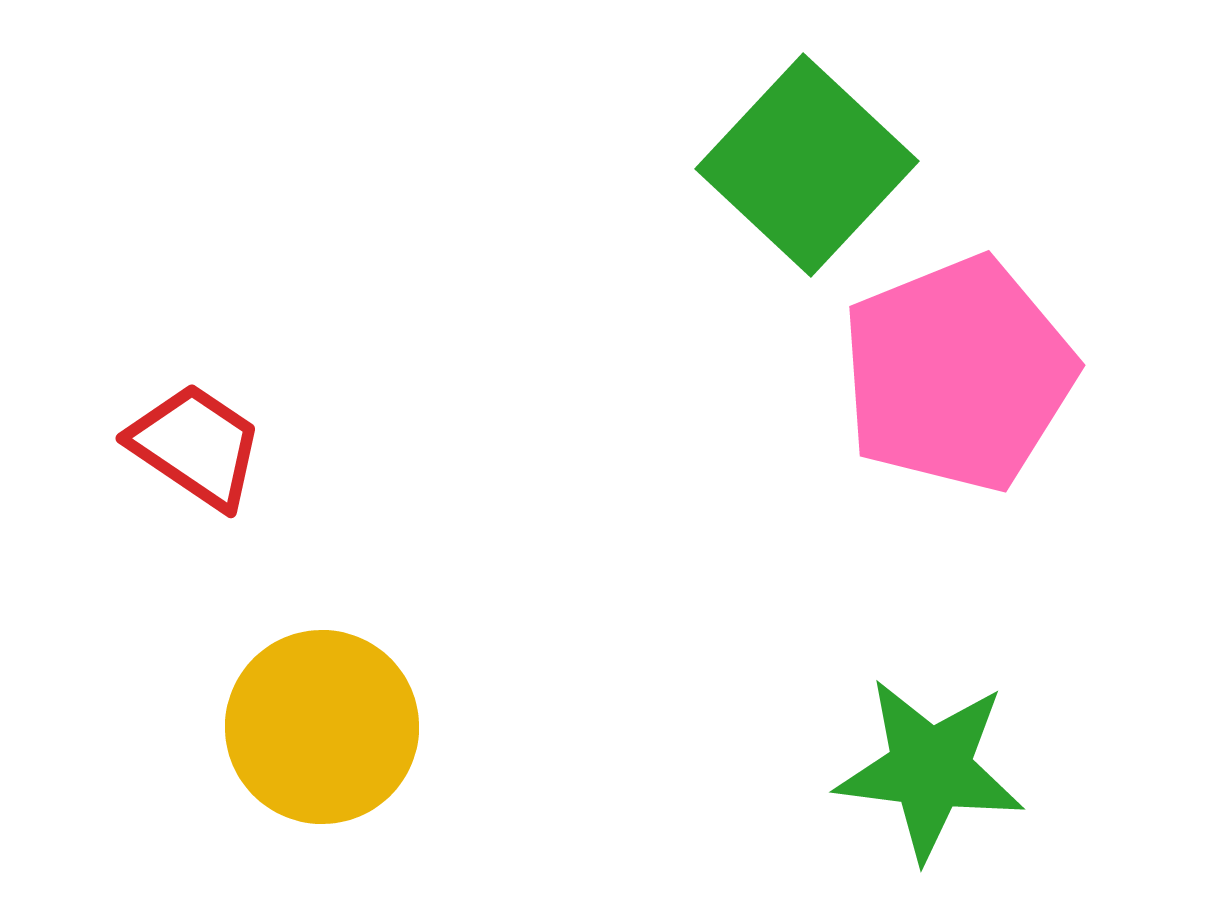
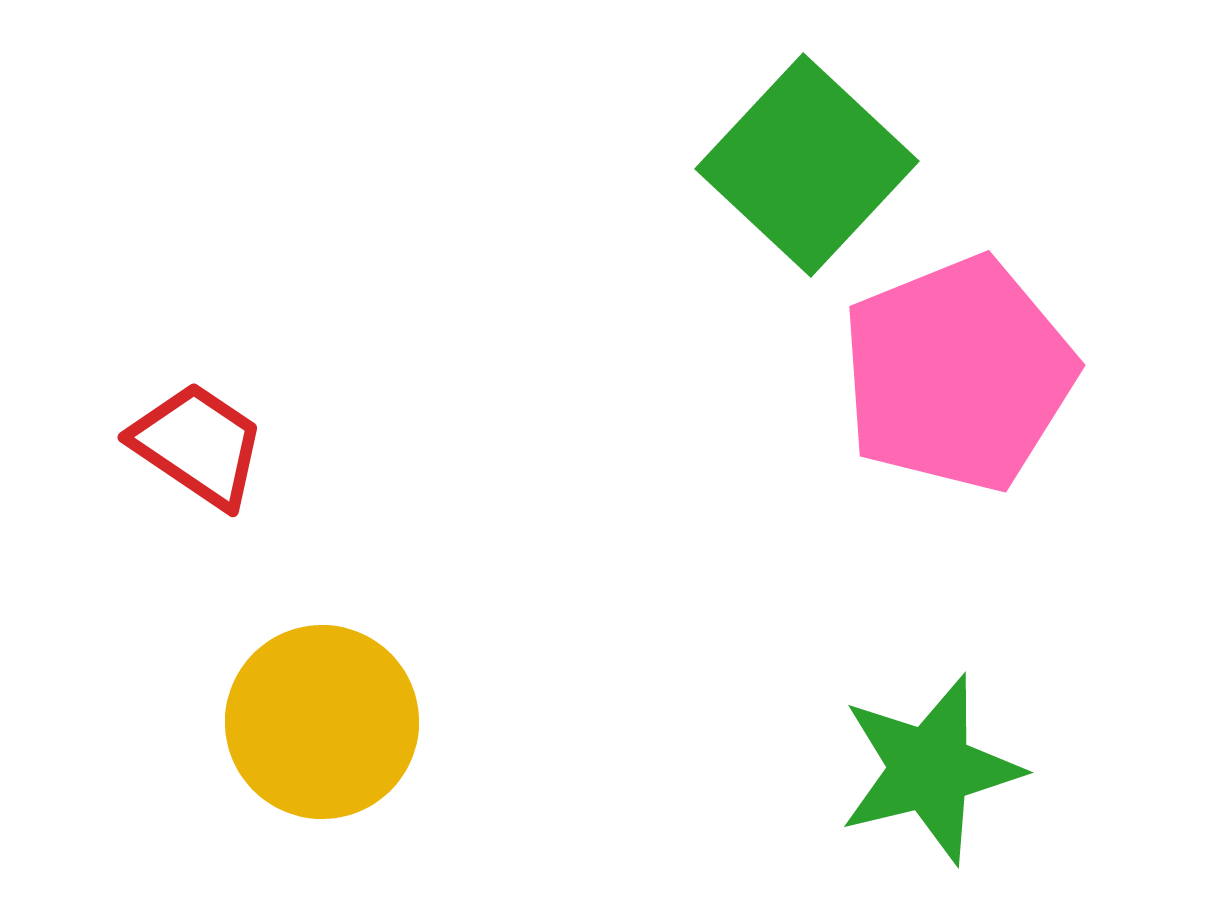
red trapezoid: moved 2 px right, 1 px up
yellow circle: moved 5 px up
green star: rotated 21 degrees counterclockwise
